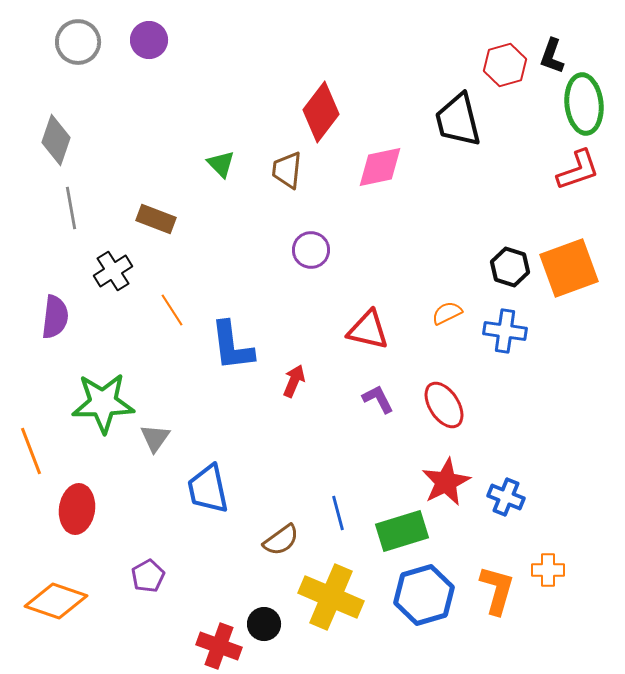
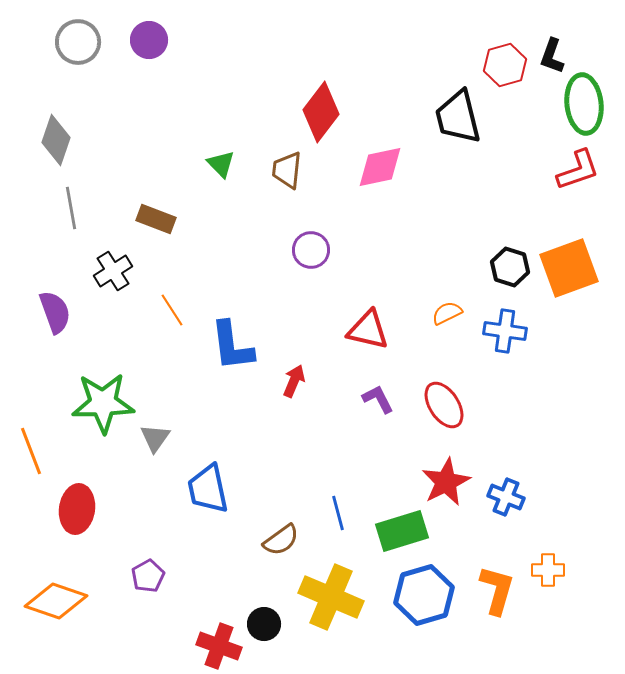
black trapezoid at (458, 120): moved 3 px up
purple semicircle at (55, 317): moved 5 px up; rotated 27 degrees counterclockwise
